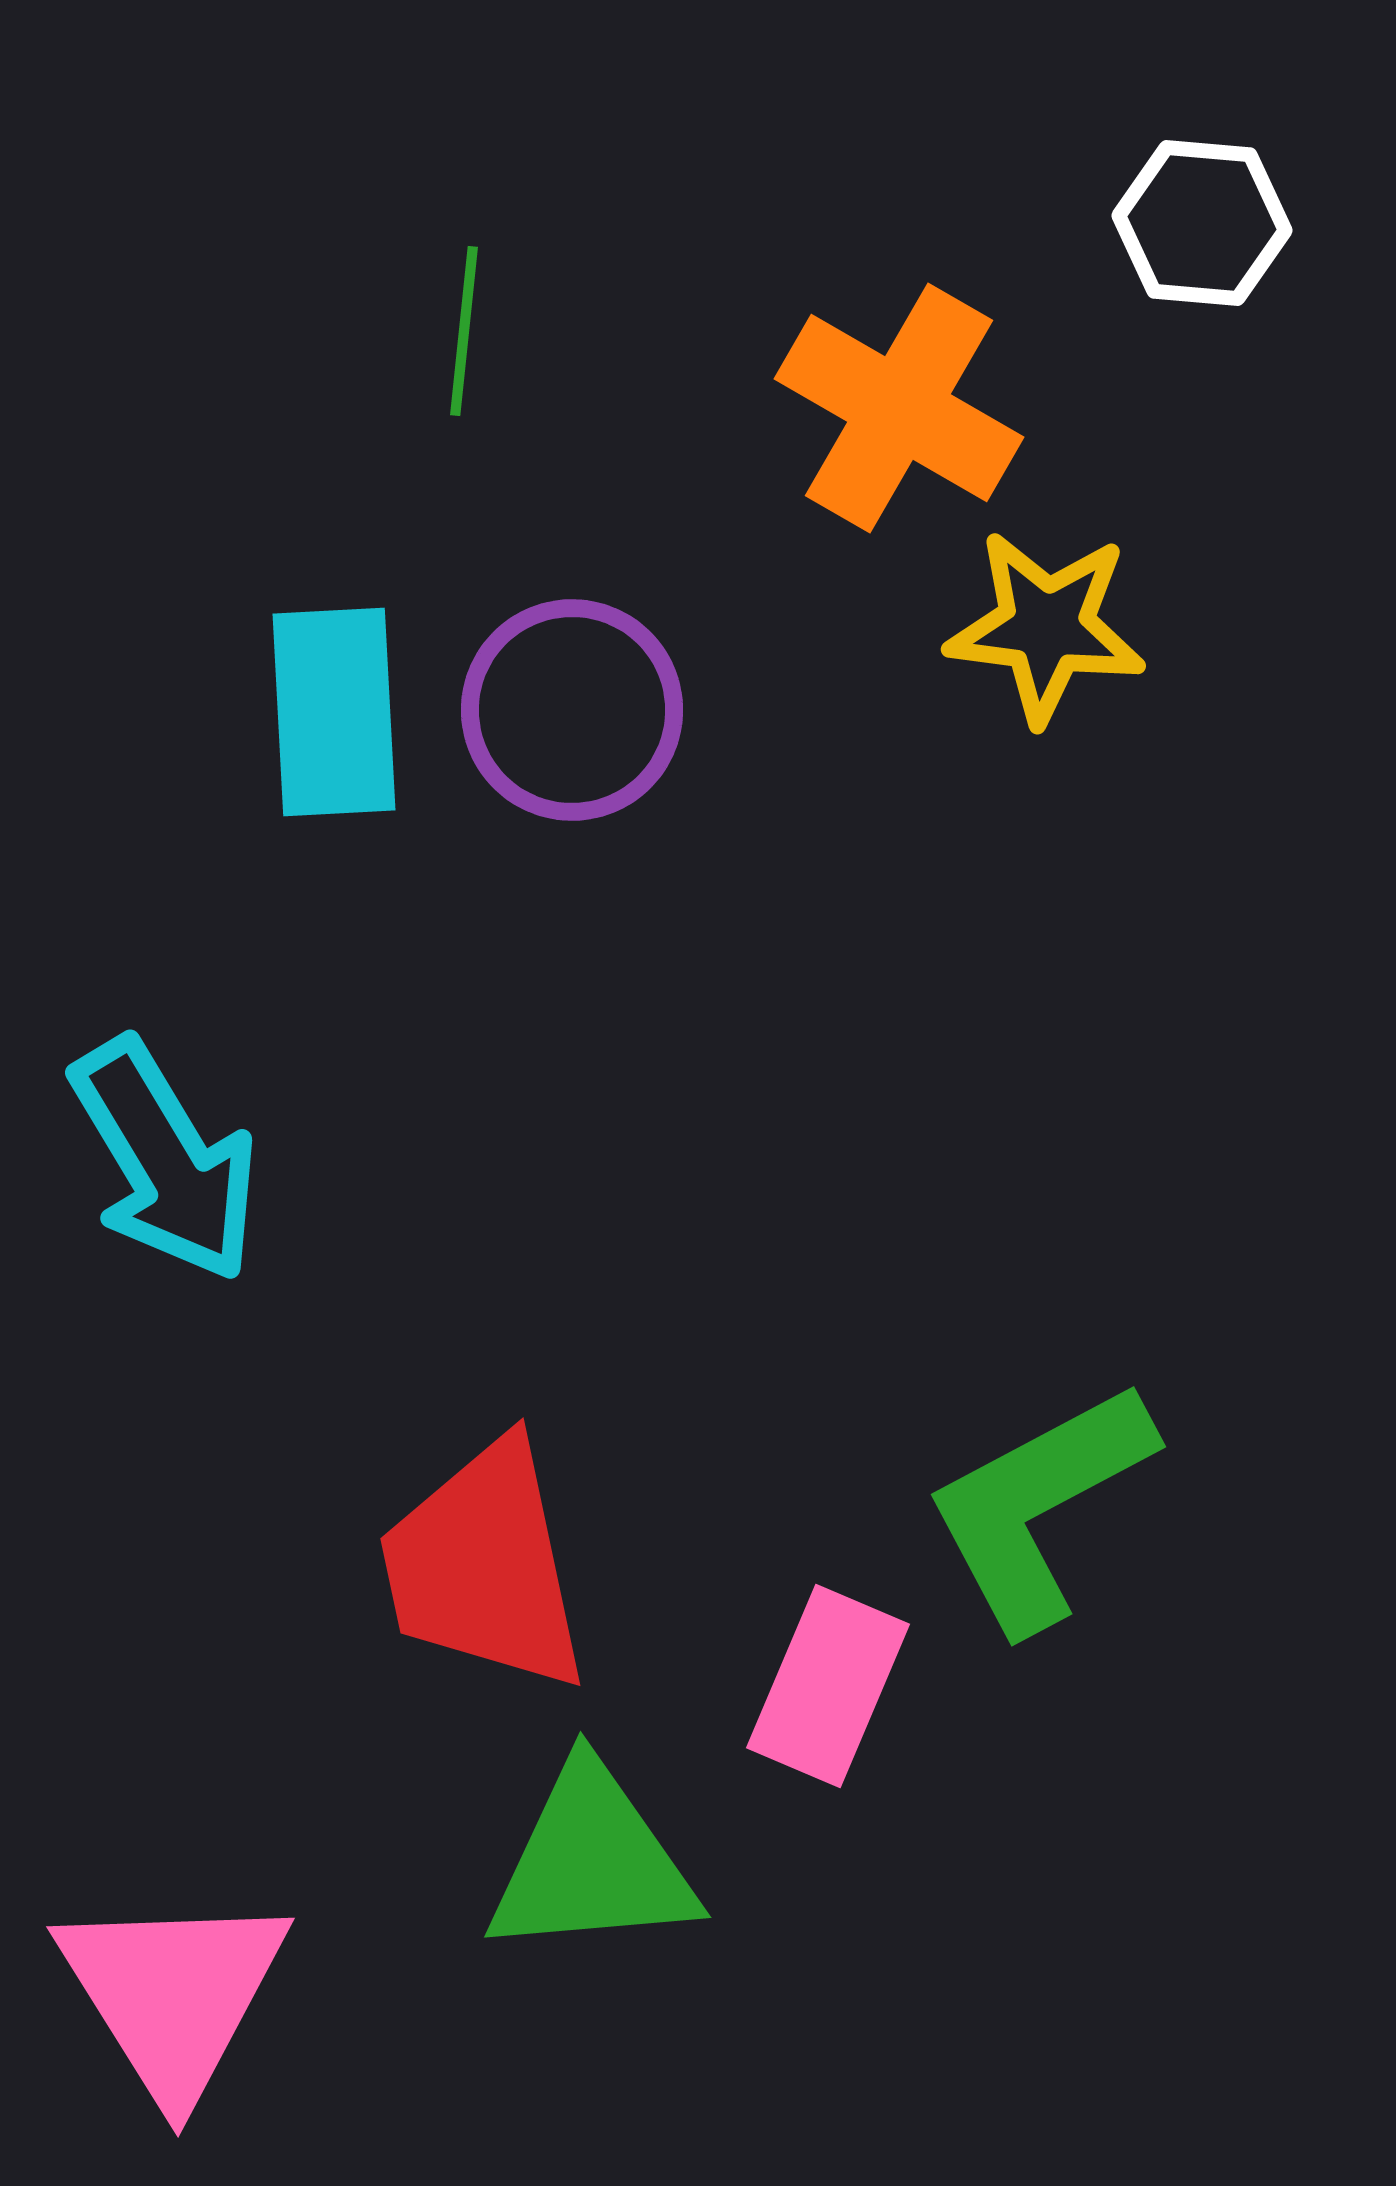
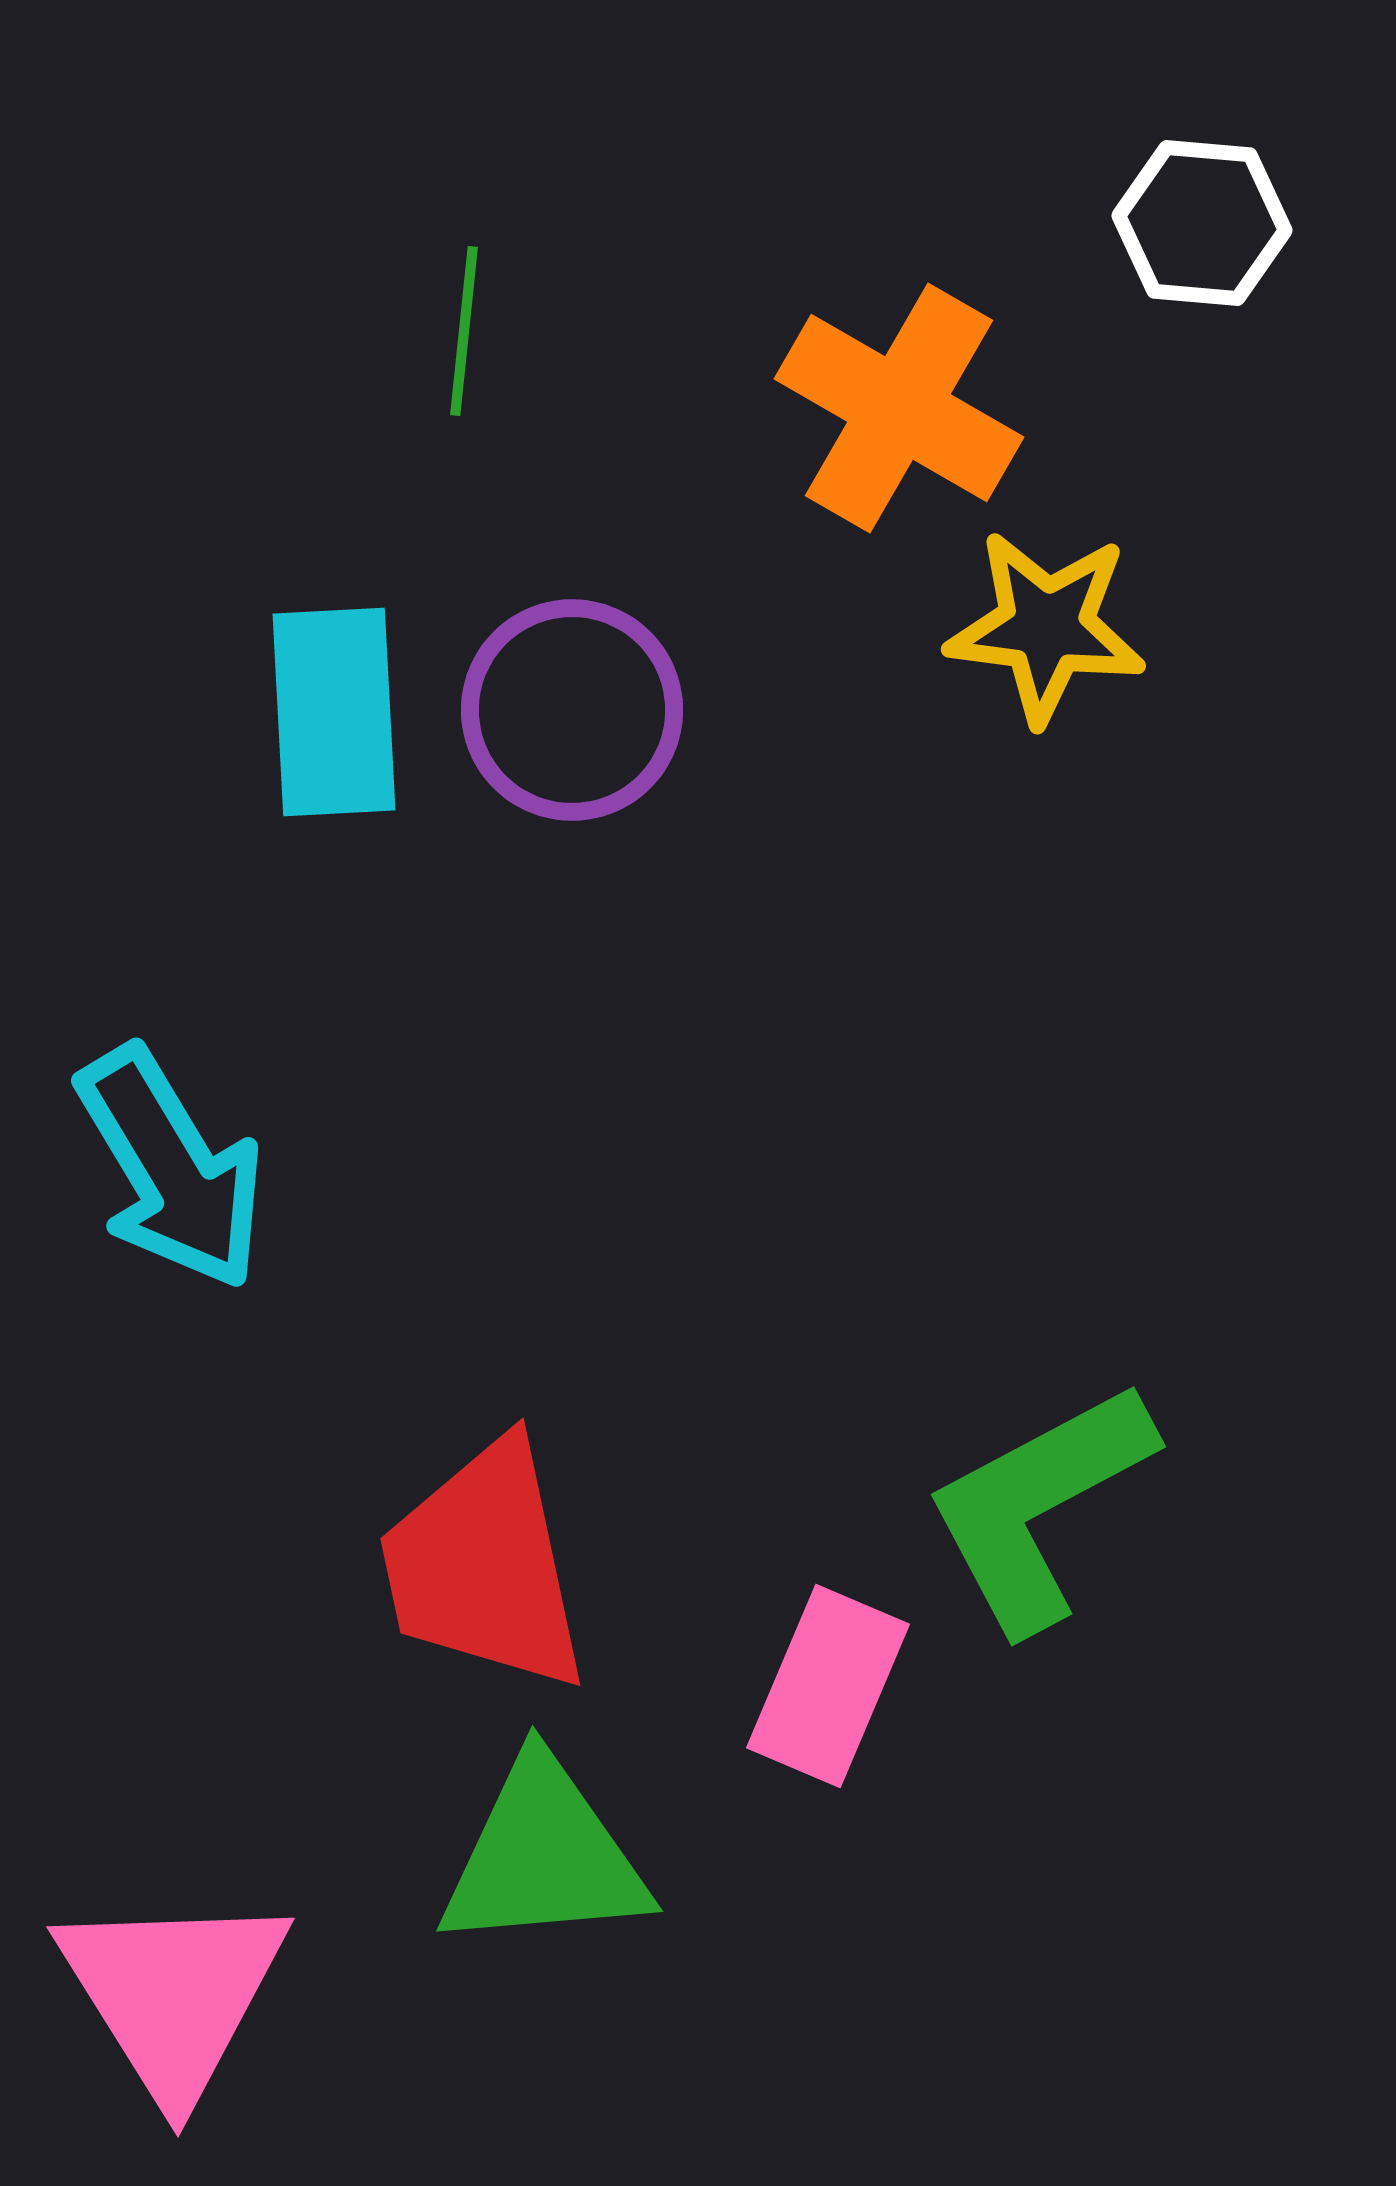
cyan arrow: moved 6 px right, 8 px down
green triangle: moved 48 px left, 6 px up
